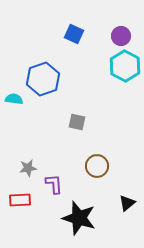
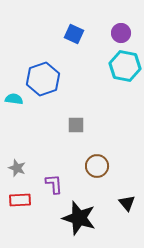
purple circle: moved 3 px up
cyan hexagon: rotated 16 degrees counterclockwise
gray square: moved 1 px left, 3 px down; rotated 12 degrees counterclockwise
gray star: moved 11 px left; rotated 30 degrees clockwise
black triangle: rotated 30 degrees counterclockwise
